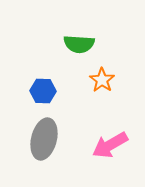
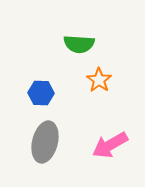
orange star: moved 3 px left
blue hexagon: moved 2 px left, 2 px down
gray ellipse: moved 1 px right, 3 px down
